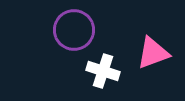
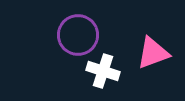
purple circle: moved 4 px right, 5 px down
